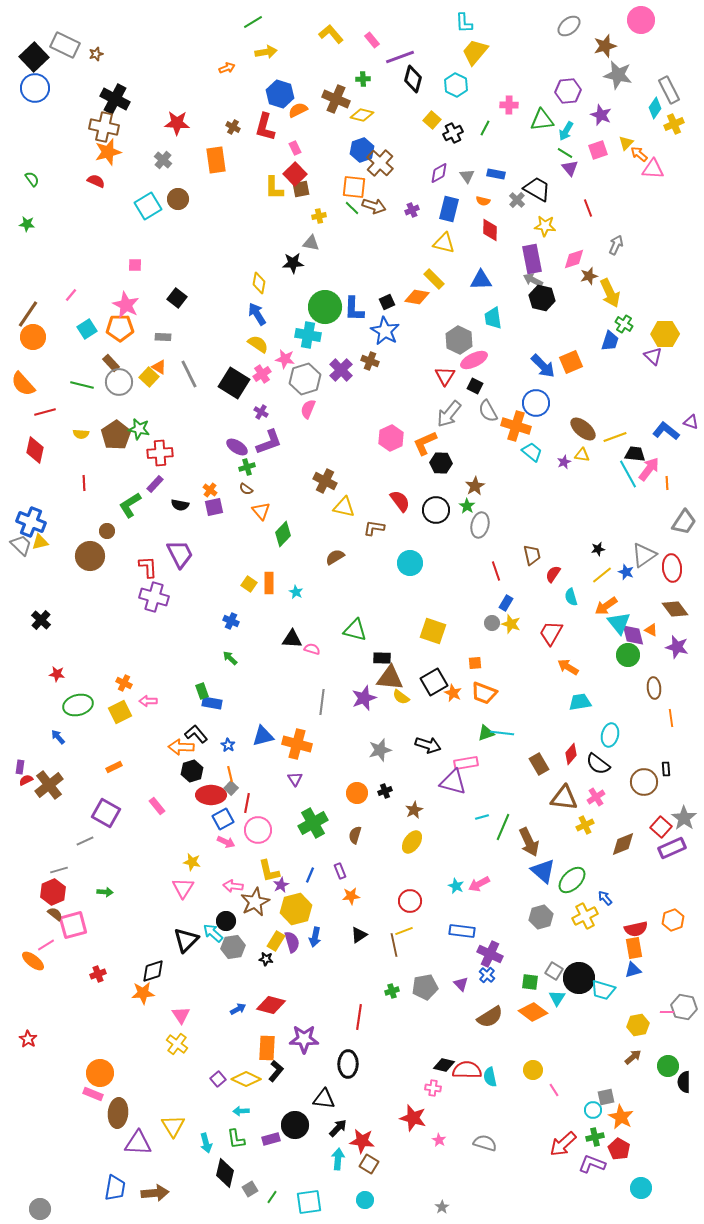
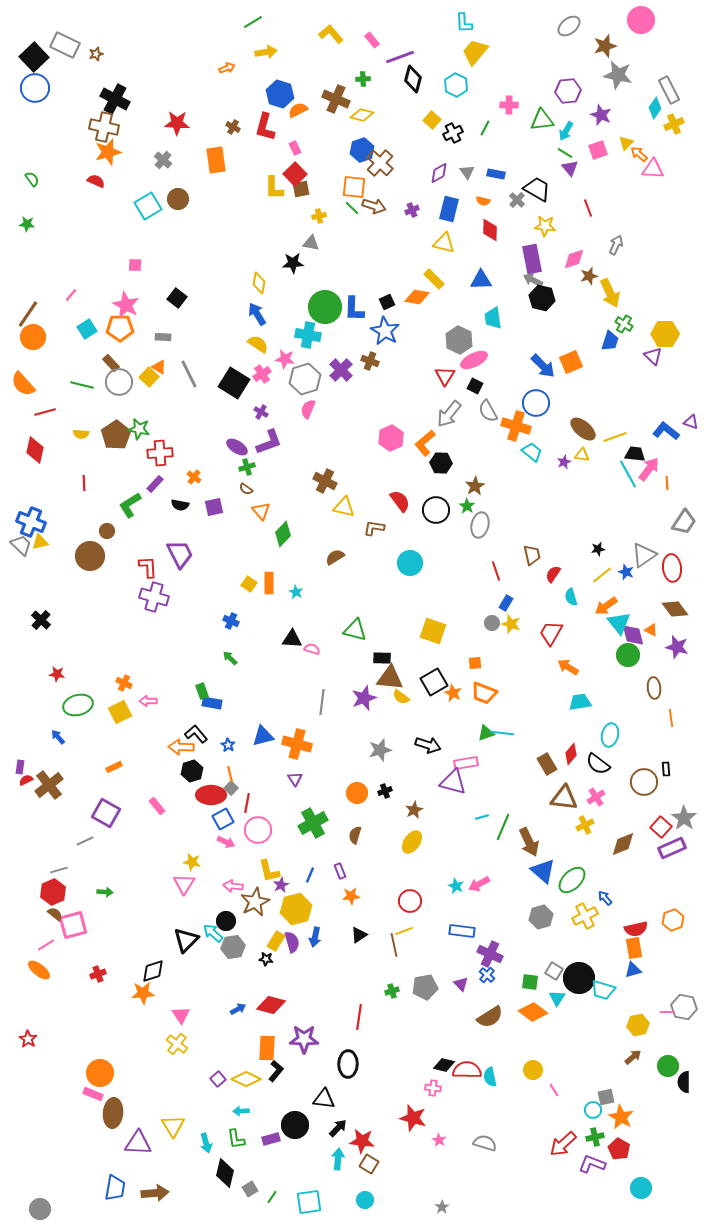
gray triangle at (467, 176): moved 4 px up
orange L-shape at (425, 443): rotated 16 degrees counterclockwise
orange cross at (210, 490): moved 16 px left, 13 px up
brown rectangle at (539, 764): moved 8 px right
pink triangle at (183, 888): moved 1 px right, 4 px up
orange ellipse at (33, 961): moved 6 px right, 9 px down
brown ellipse at (118, 1113): moved 5 px left
